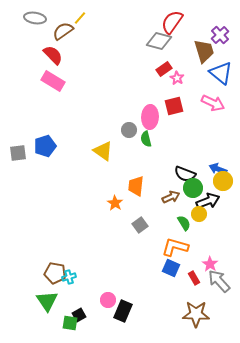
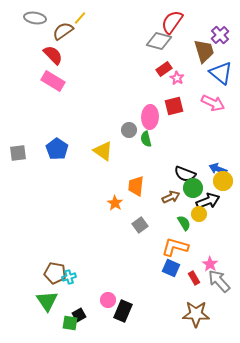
blue pentagon at (45, 146): moved 12 px right, 3 px down; rotated 20 degrees counterclockwise
